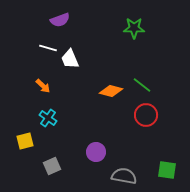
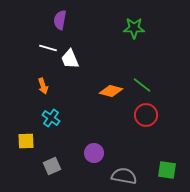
purple semicircle: rotated 120 degrees clockwise
orange arrow: rotated 28 degrees clockwise
cyan cross: moved 3 px right
yellow square: moved 1 px right; rotated 12 degrees clockwise
purple circle: moved 2 px left, 1 px down
